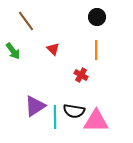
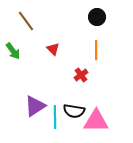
red cross: rotated 24 degrees clockwise
